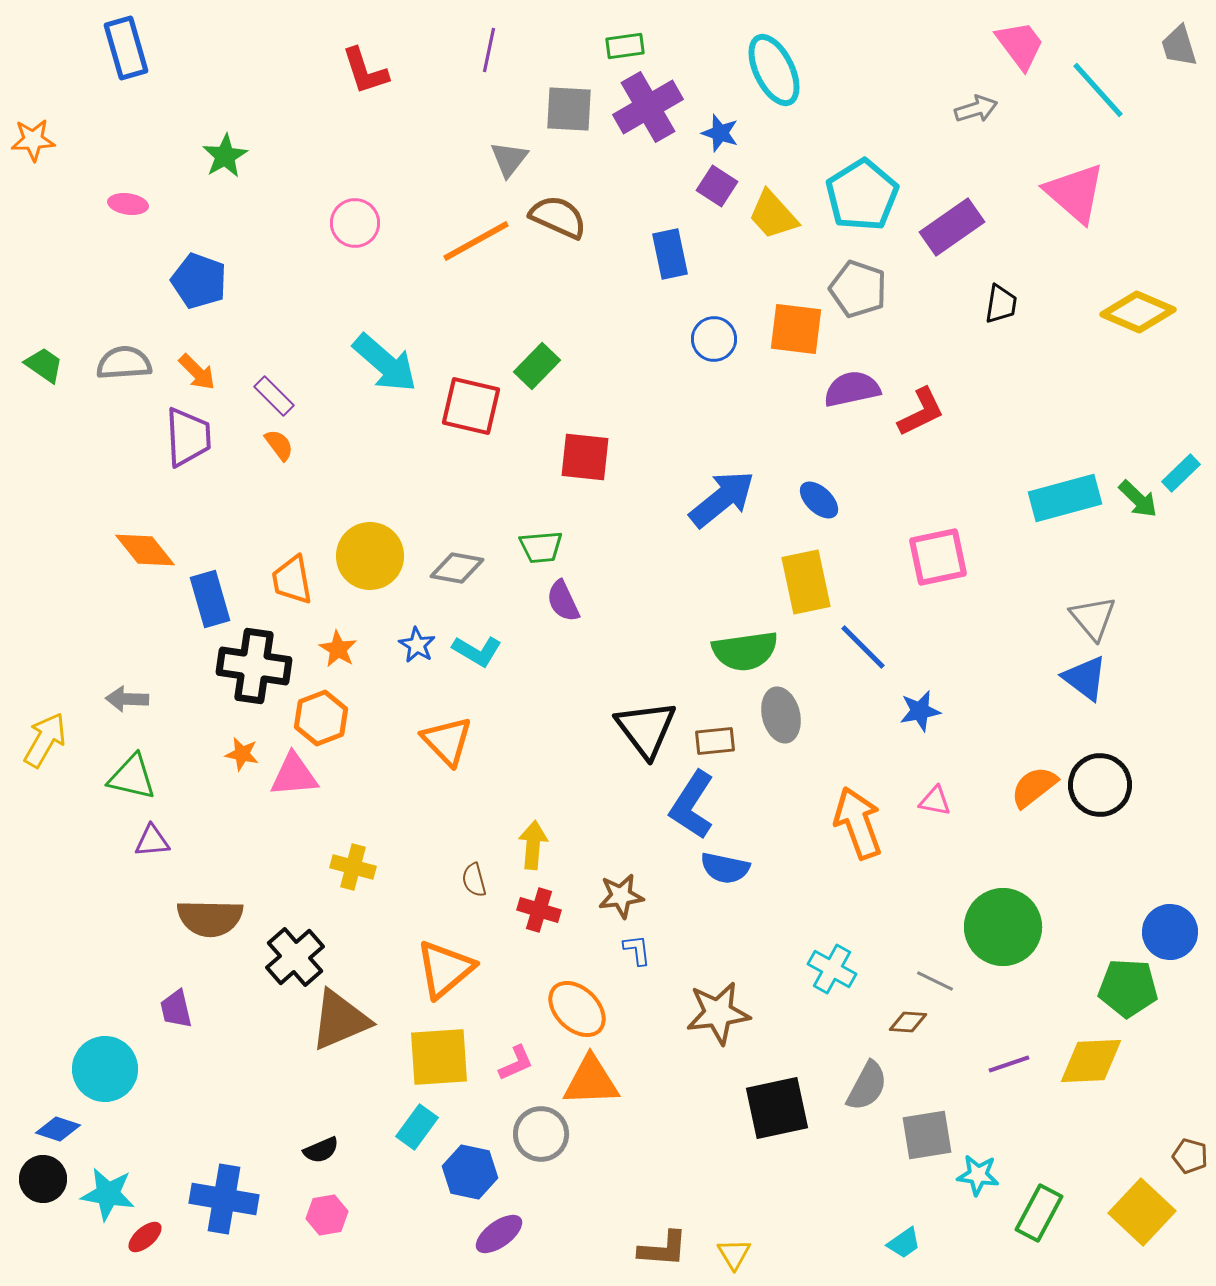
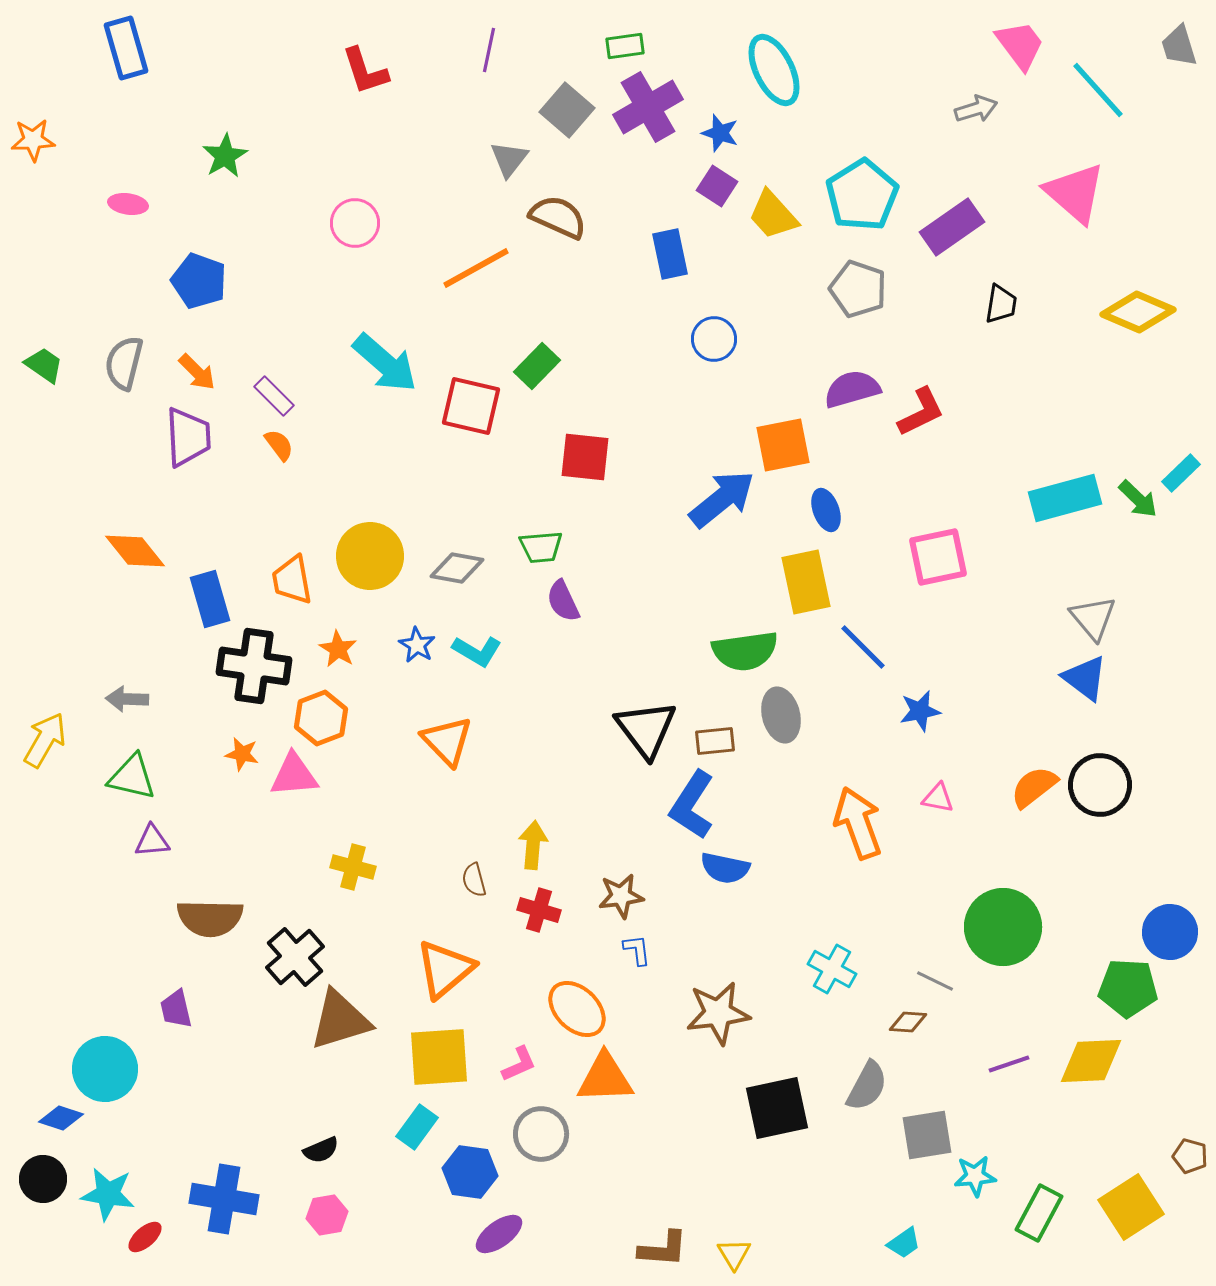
gray square at (569, 109): moved 2 px left, 1 px down; rotated 38 degrees clockwise
orange line at (476, 241): moved 27 px down
orange square at (796, 329): moved 13 px left, 116 px down; rotated 18 degrees counterclockwise
gray semicircle at (124, 363): rotated 72 degrees counterclockwise
purple semicircle at (852, 389): rotated 4 degrees counterclockwise
blue ellipse at (819, 500): moved 7 px right, 10 px down; rotated 27 degrees clockwise
orange diamond at (145, 550): moved 10 px left, 1 px down
pink triangle at (935, 801): moved 3 px right, 3 px up
brown triangle at (340, 1020): rotated 6 degrees clockwise
pink L-shape at (516, 1063): moved 3 px right, 1 px down
orange triangle at (591, 1081): moved 14 px right, 3 px up
blue diamond at (58, 1129): moved 3 px right, 11 px up
blue hexagon at (470, 1172): rotated 4 degrees counterclockwise
cyan star at (978, 1175): moved 3 px left, 1 px down; rotated 12 degrees counterclockwise
yellow square at (1142, 1212): moved 11 px left, 5 px up; rotated 14 degrees clockwise
